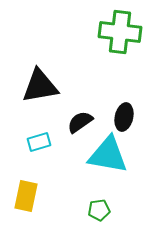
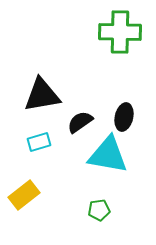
green cross: rotated 6 degrees counterclockwise
black triangle: moved 2 px right, 9 px down
yellow rectangle: moved 2 px left, 1 px up; rotated 40 degrees clockwise
